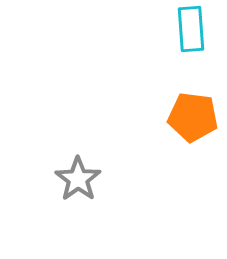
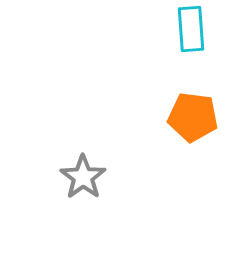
gray star: moved 5 px right, 2 px up
